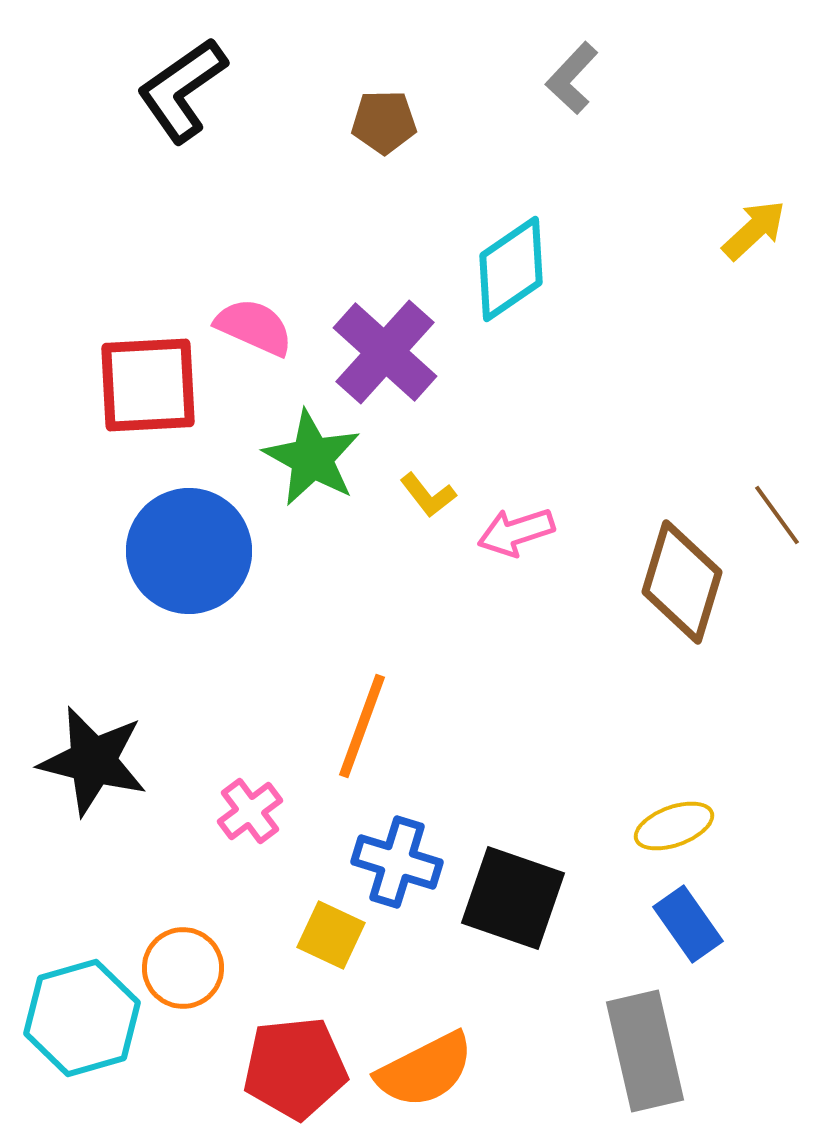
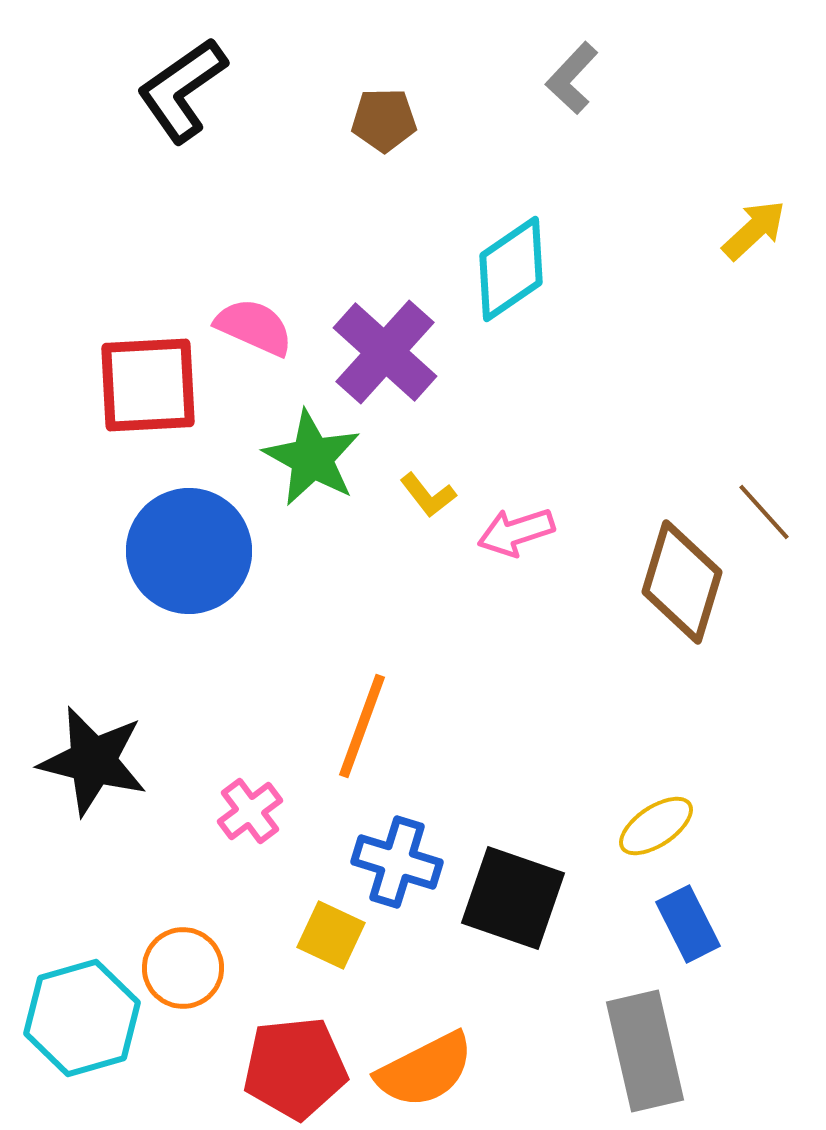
brown pentagon: moved 2 px up
brown line: moved 13 px left, 3 px up; rotated 6 degrees counterclockwise
yellow ellipse: moved 18 px left; rotated 14 degrees counterclockwise
blue rectangle: rotated 8 degrees clockwise
